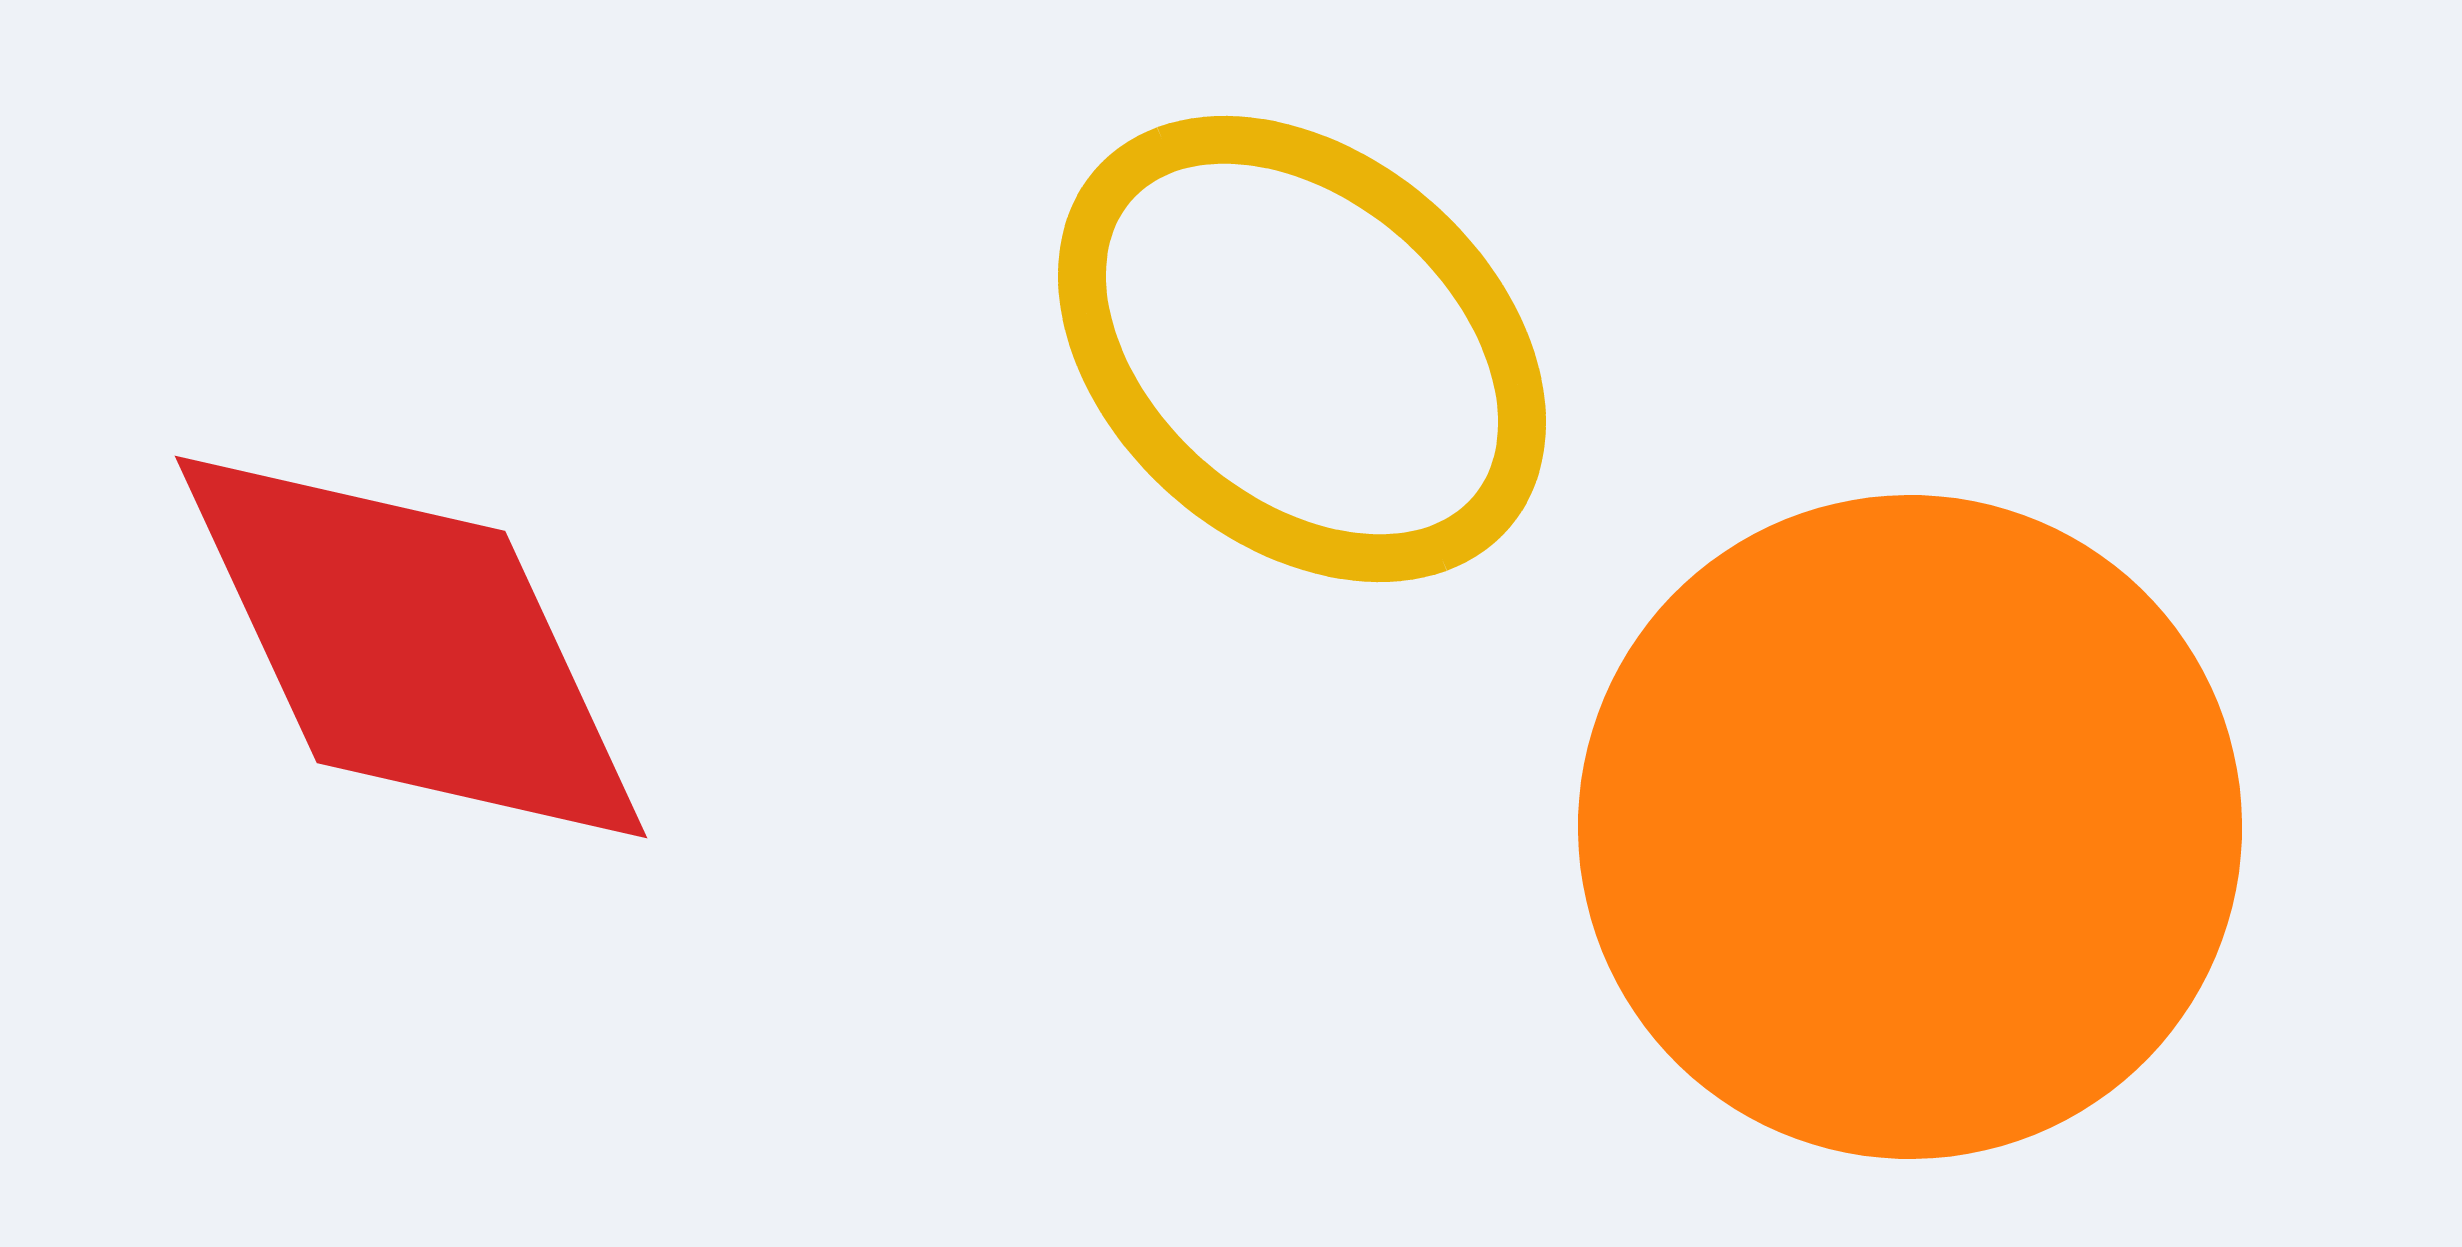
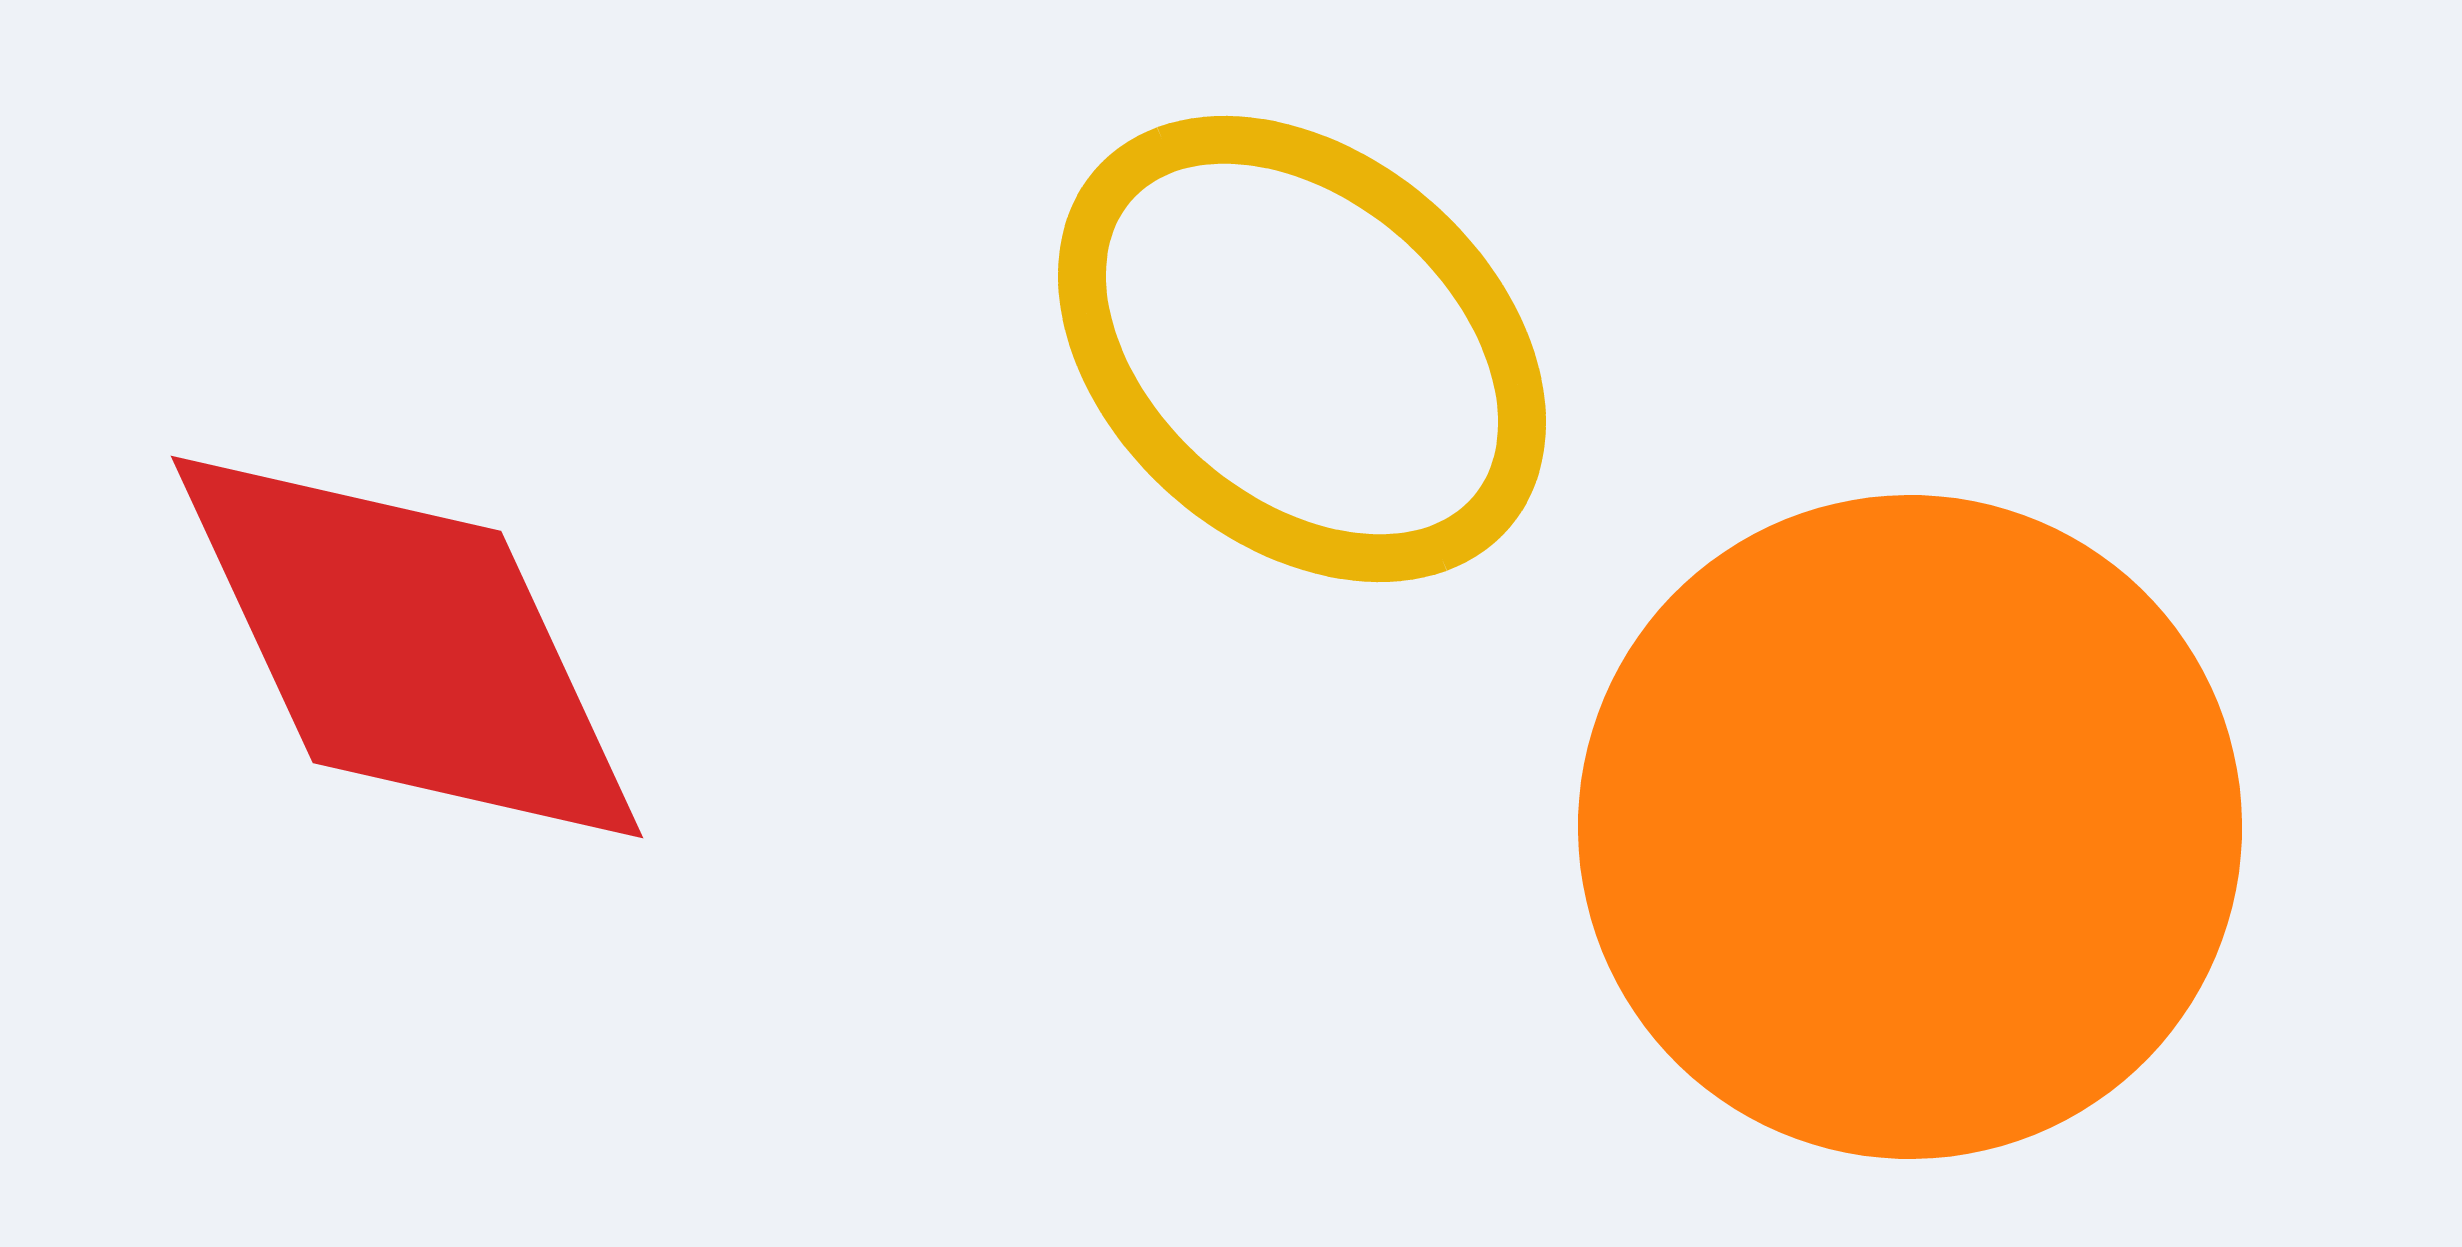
red diamond: moved 4 px left
